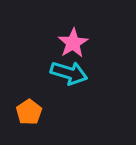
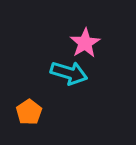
pink star: moved 12 px right
